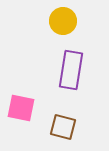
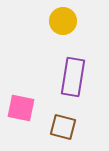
purple rectangle: moved 2 px right, 7 px down
